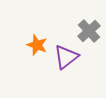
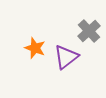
orange star: moved 2 px left, 3 px down
